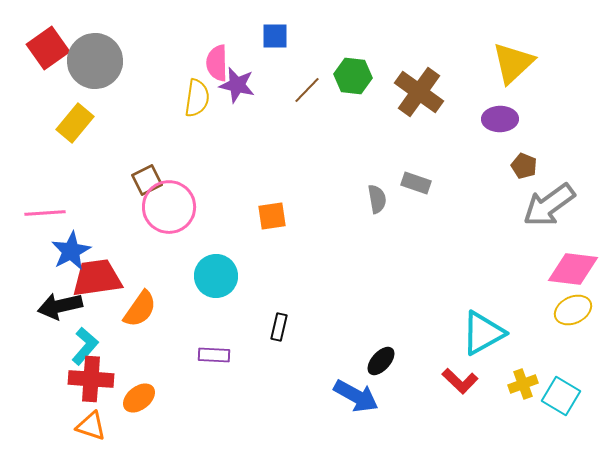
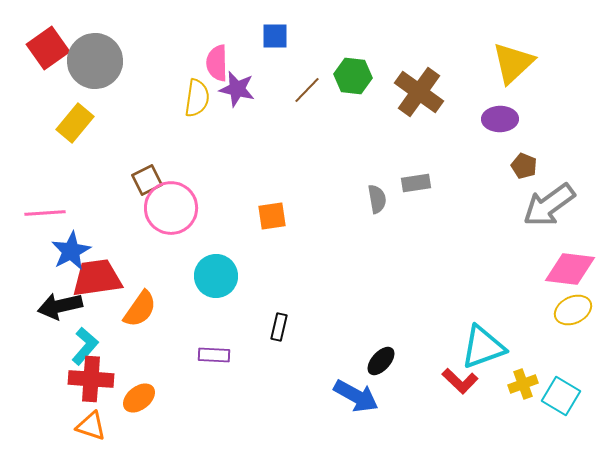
purple star: moved 4 px down
gray rectangle: rotated 28 degrees counterclockwise
pink circle: moved 2 px right, 1 px down
pink diamond: moved 3 px left
cyan triangle: moved 14 px down; rotated 9 degrees clockwise
